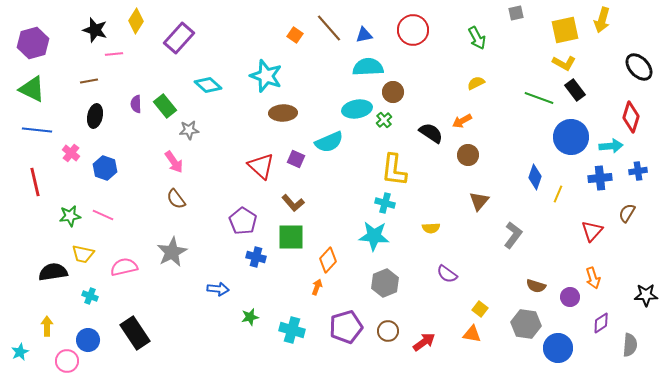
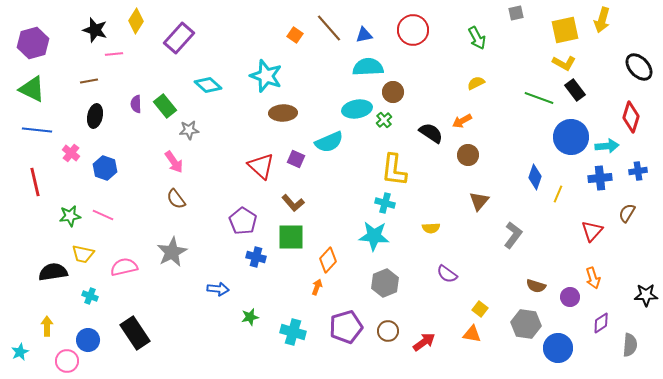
cyan arrow at (611, 146): moved 4 px left
cyan cross at (292, 330): moved 1 px right, 2 px down
